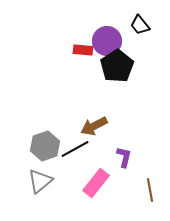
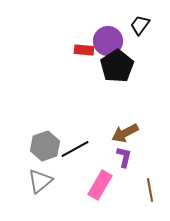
black trapezoid: rotated 75 degrees clockwise
purple circle: moved 1 px right
red rectangle: moved 1 px right
brown arrow: moved 31 px right, 7 px down
pink rectangle: moved 4 px right, 2 px down; rotated 8 degrees counterclockwise
